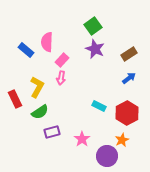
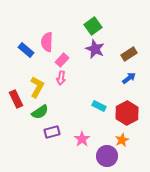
red rectangle: moved 1 px right
